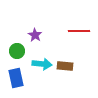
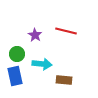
red line: moved 13 px left; rotated 15 degrees clockwise
green circle: moved 3 px down
brown rectangle: moved 1 px left, 14 px down
blue rectangle: moved 1 px left, 2 px up
